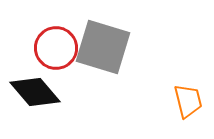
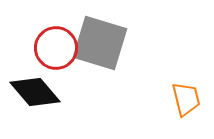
gray square: moved 3 px left, 4 px up
orange trapezoid: moved 2 px left, 2 px up
